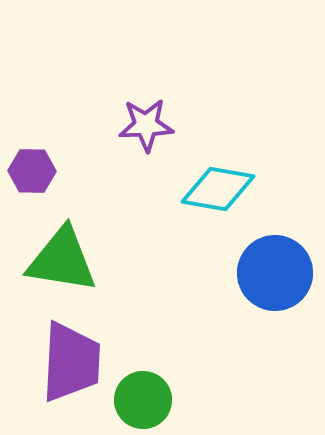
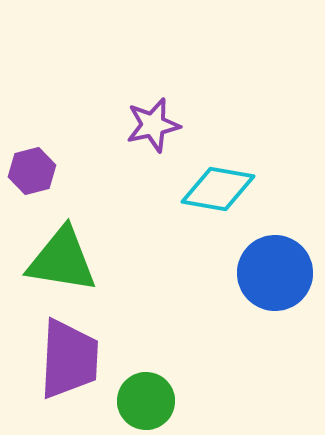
purple star: moved 7 px right; rotated 10 degrees counterclockwise
purple hexagon: rotated 15 degrees counterclockwise
purple trapezoid: moved 2 px left, 3 px up
green circle: moved 3 px right, 1 px down
